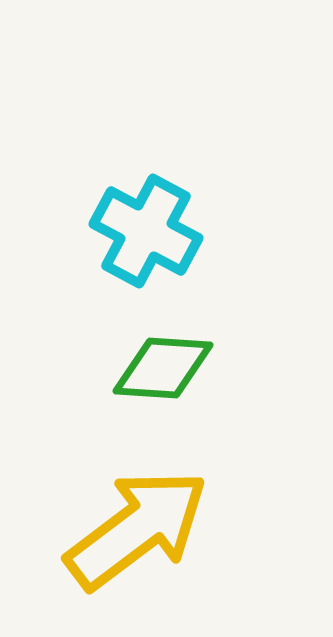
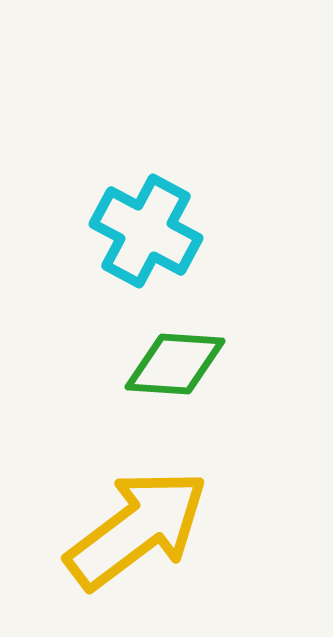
green diamond: moved 12 px right, 4 px up
